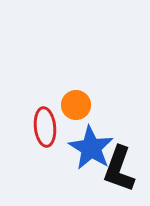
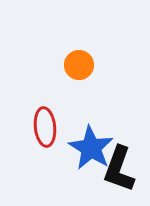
orange circle: moved 3 px right, 40 px up
